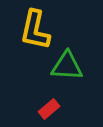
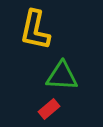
green triangle: moved 5 px left, 10 px down
